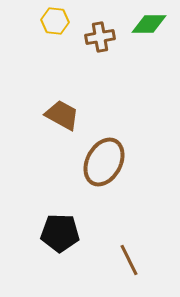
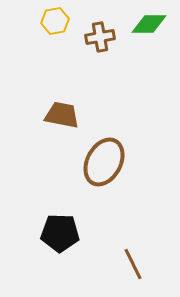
yellow hexagon: rotated 16 degrees counterclockwise
brown trapezoid: rotated 18 degrees counterclockwise
brown line: moved 4 px right, 4 px down
